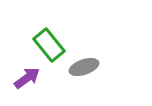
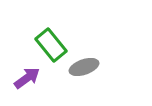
green rectangle: moved 2 px right
